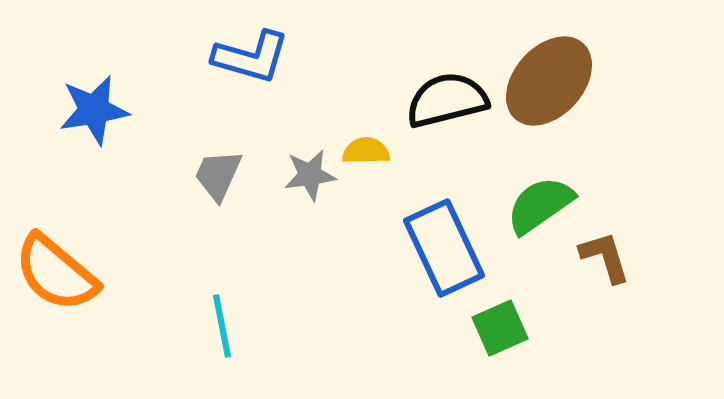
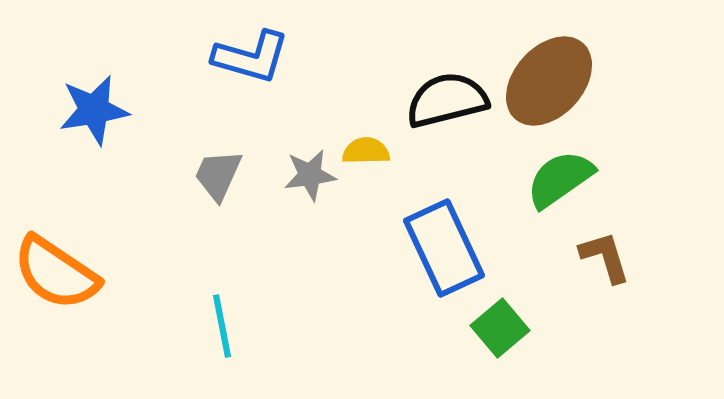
green semicircle: moved 20 px right, 26 px up
orange semicircle: rotated 6 degrees counterclockwise
green square: rotated 16 degrees counterclockwise
